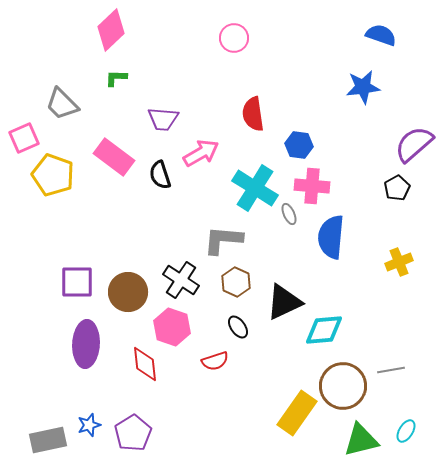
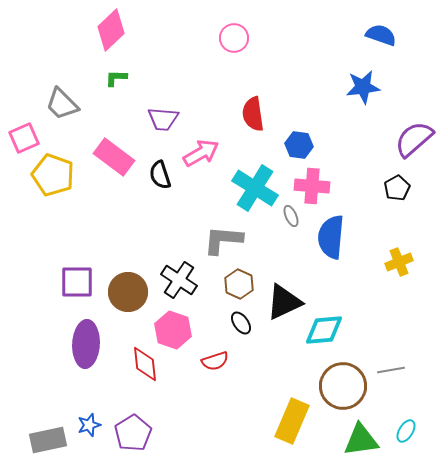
purple semicircle at (414, 144): moved 5 px up
gray ellipse at (289, 214): moved 2 px right, 2 px down
black cross at (181, 280): moved 2 px left
brown hexagon at (236, 282): moved 3 px right, 2 px down
pink hexagon at (172, 327): moved 1 px right, 3 px down
black ellipse at (238, 327): moved 3 px right, 4 px up
yellow rectangle at (297, 413): moved 5 px left, 8 px down; rotated 12 degrees counterclockwise
green triangle at (361, 440): rotated 6 degrees clockwise
